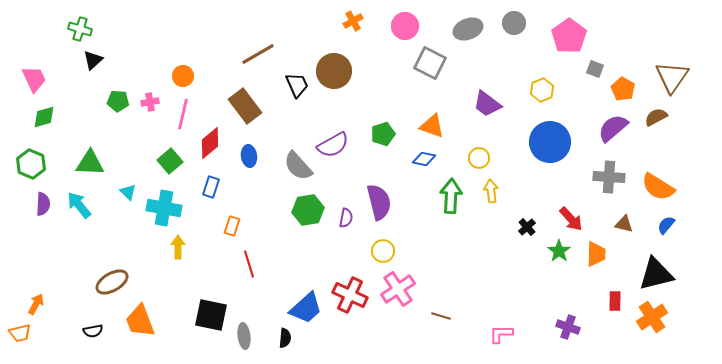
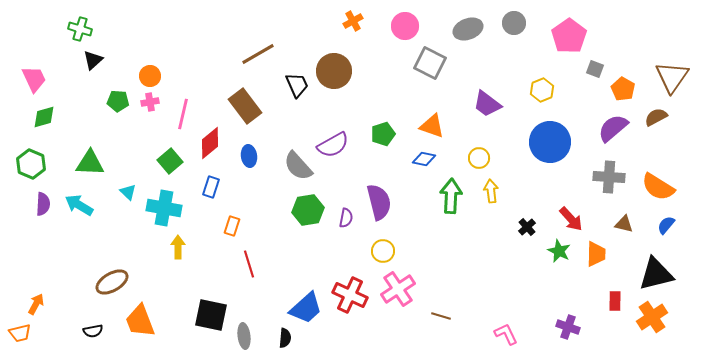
orange circle at (183, 76): moved 33 px left
cyan arrow at (79, 205): rotated 20 degrees counterclockwise
green star at (559, 251): rotated 10 degrees counterclockwise
pink L-shape at (501, 334): moved 5 px right; rotated 65 degrees clockwise
